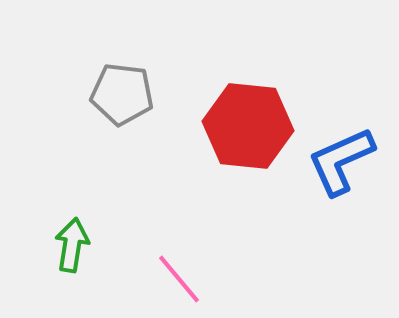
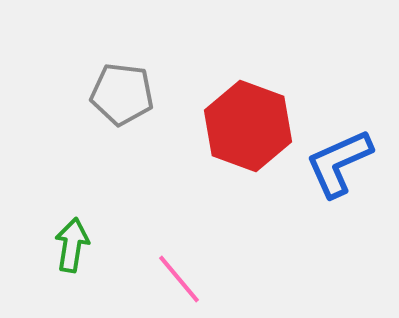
red hexagon: rotated 14 degrees clockwise
blue L-shape: moved 2 px left, 2 px down
